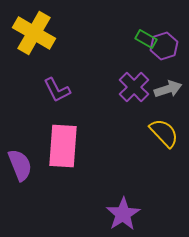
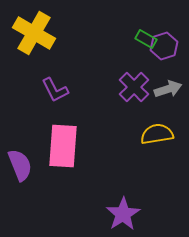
purple L-shape: moved 2 px left
yellow semicircle: moved 7 px left, 1 px down; rotated 56 degrees counterclockwise
